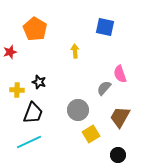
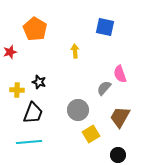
cyan line: rotated 20 degrees clockwise
